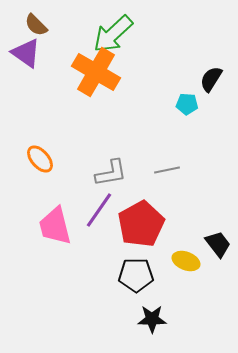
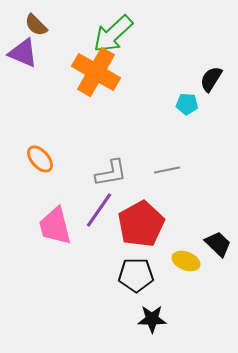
purple triangle: moved 3 px left; rotated 12 degrees counterclockwise
black trapezoid: rotated 8 degrees counterclockwise
